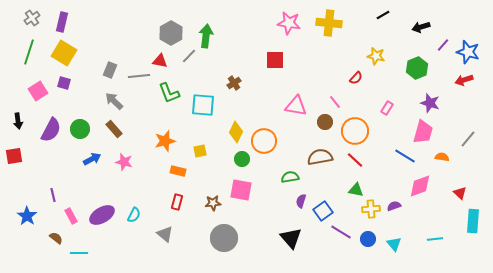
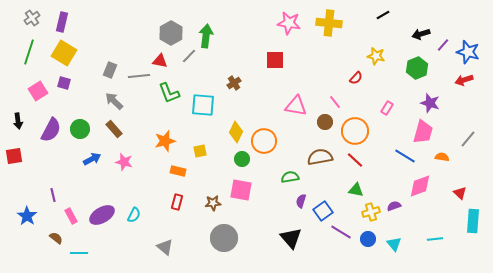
black arrow at (421, 27): moved 7 px down
yellow cross at (371, 209): moved 3 px down; rotated 12 degrees counterclockwise
gray triangle at (165, 234): moved 13 px down
